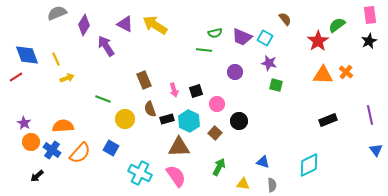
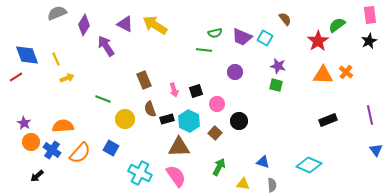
purple star at (269, 63): moved 9 px right, 3 px down
cyan diamond at (309, 165): rotated 50 degrees clockwise
